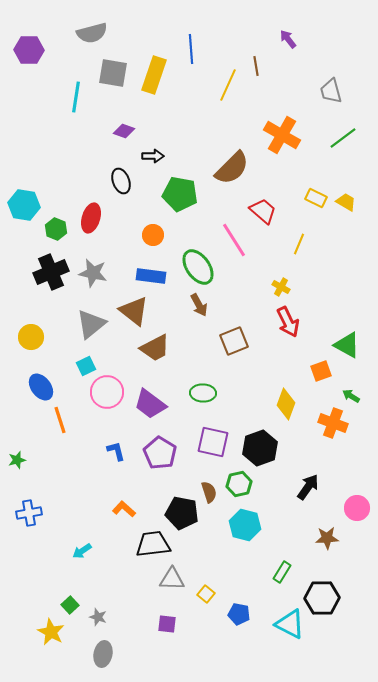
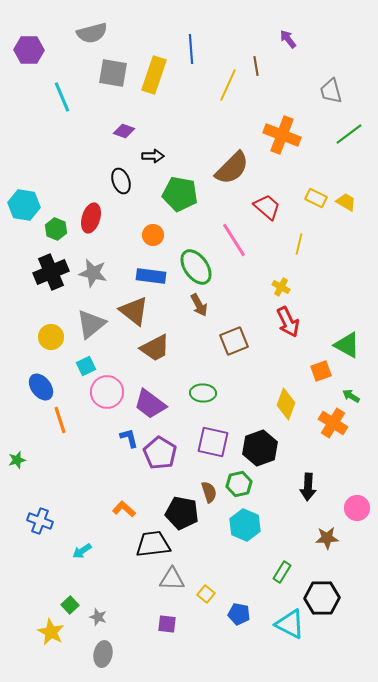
cyan line at (76, 97): moved 14 px left; rotated 32 degrees counterclockwise
orange cross at (282, 135): rotated 9 degrees counterclockwise
green line at (343, 138): moved 6 px right, 4 px up
red trapezoid at (263, 211): moved 4 px right, 4 px up
yellow line at (299, 244): rotated 10 degrees counterclockwise
green ellipse at (198, 267): moved 2 px left
yellow circle at (31, 337): moved 20 px right
orange cross at (333, 423): rotated 12 degrees clockwise
blue L-shape at (116, 451): moved 13 px right, 13 px up
black arrow at (308, 487): rotated 148 degrees clockwise
blue cross at (29, 513): moved 11 px right, 8 px down; rotated 30 degrees clockwise
cyan hexagon at (245, 525): rotated 8 degrees clockwise
